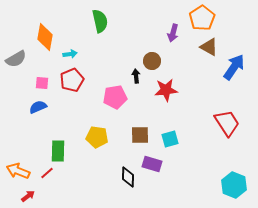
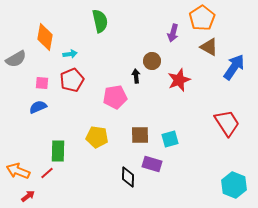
red star: moved 13 px right, 10 px up; rotated 15 degrees counterclockwise
